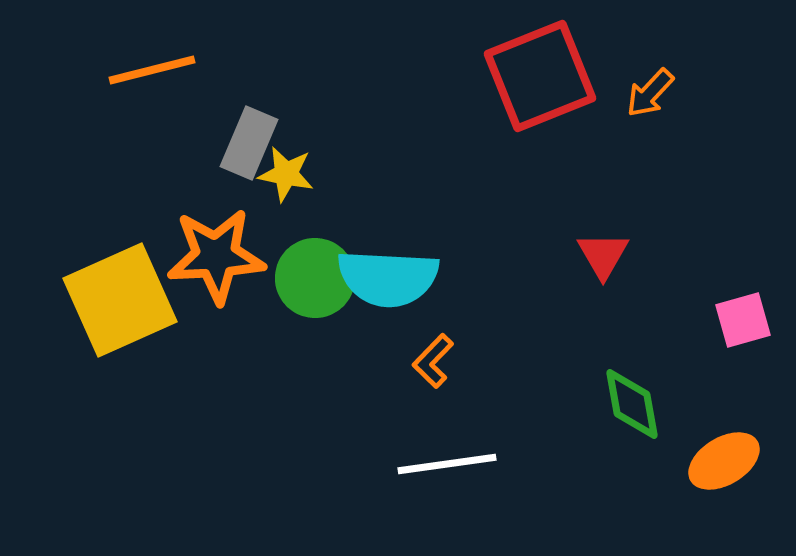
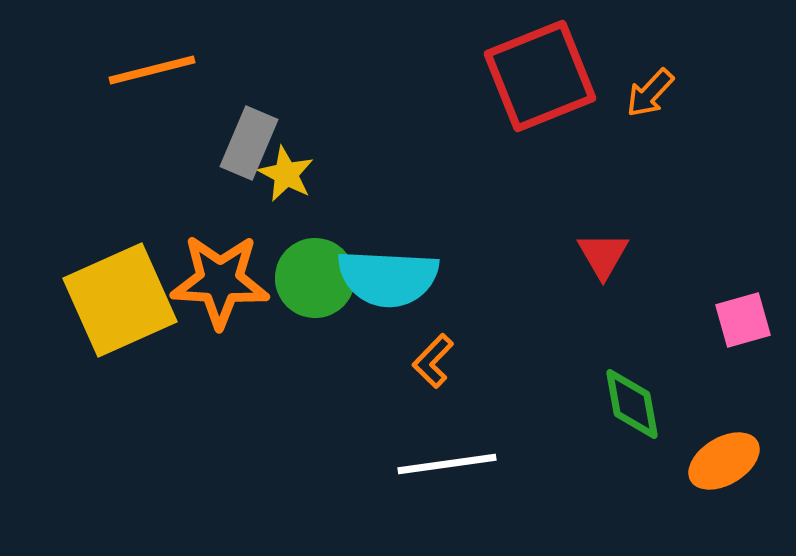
yellow star: rotated 16 degrees clockwise
orange star: moved 4 px right, 25 px down; rotated 6 degrees clockwise
